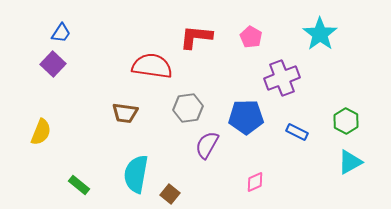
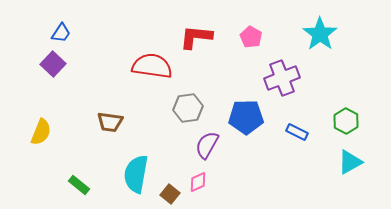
brown trapezoid: moved 15 px left, 9 px down
pink diamond: moved 57 px left
